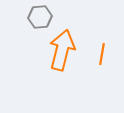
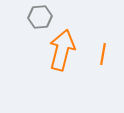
orange line: moved 1 px right
